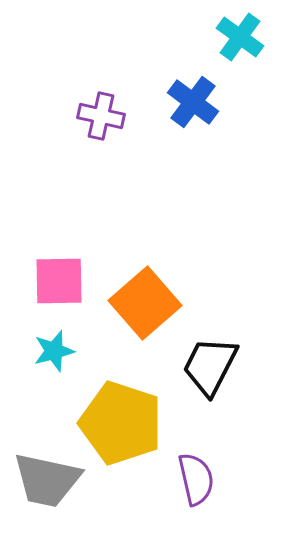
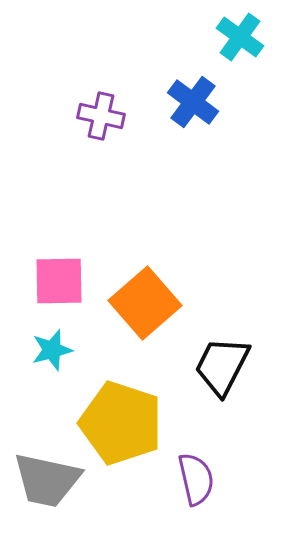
cyan star: moved 2 px left, 1 px up
black trapezoid: moved 12 px right
